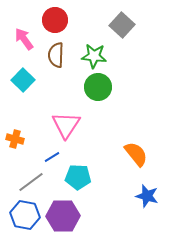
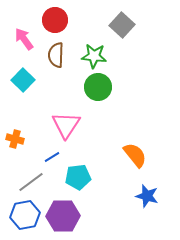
orange semicircle: moved 1 px left, 1 px down
cyan pentagon: rotated 10 degrees counterclockwise
blue hexagon: rotated 20 degrees counterclockwise
